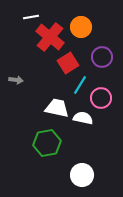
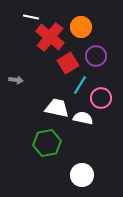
white line: rotated 21 degrees clockwise
purple circle: moved 6 px left, 1 px up
